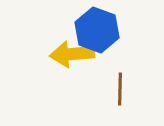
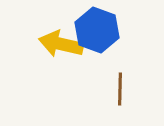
yellow arrow: moved 11 px left, 10 px up; rotated 18 degrees clockwise
